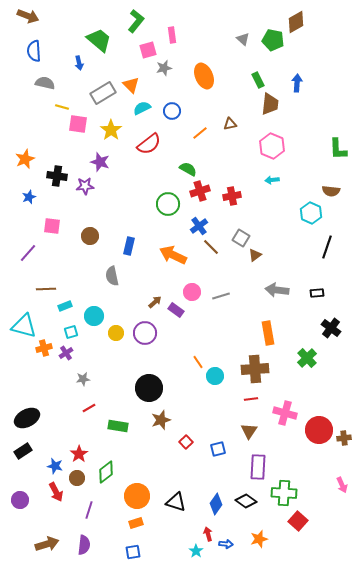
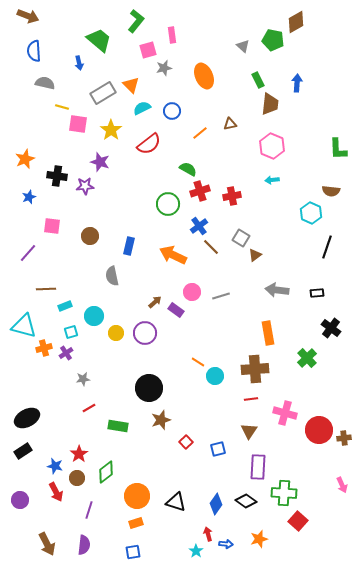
gray triangle at (243, 39): moved 7 px down
orange line at (198, 362): rotated 24 degrees counterclockwise
brown arrow at (47, 544): rotated 80 degrees clockwise
